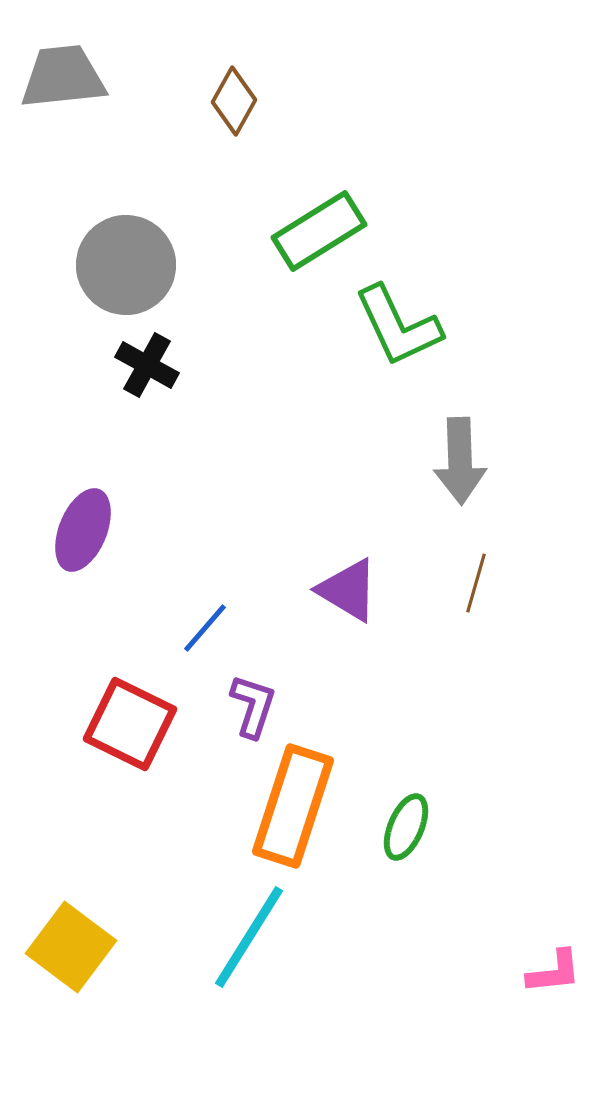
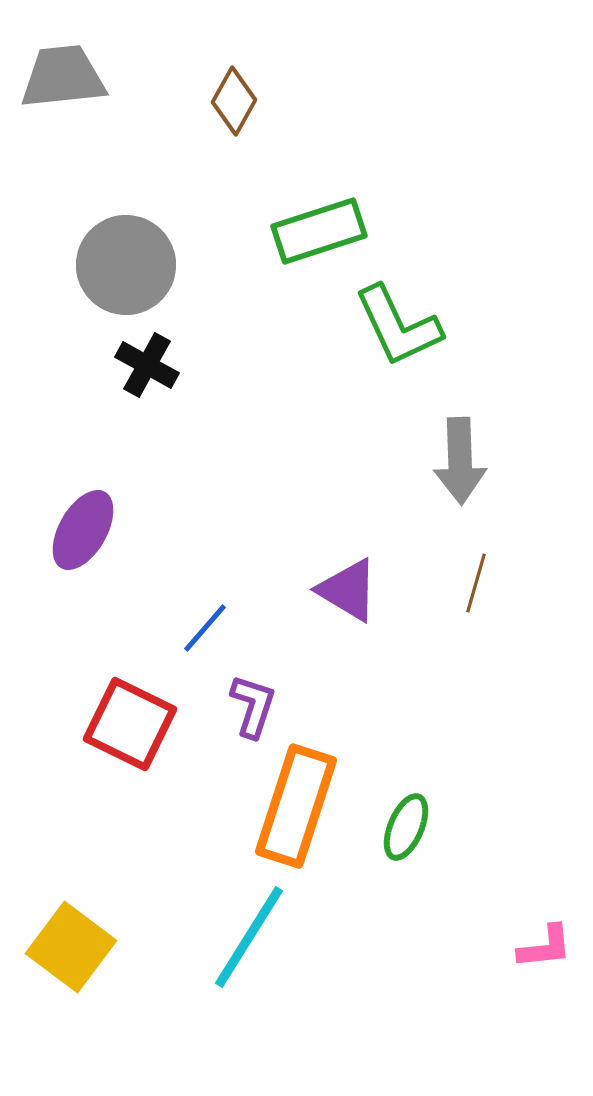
green rectangle: rotated 14 degrees clockwise
purple ellipse: rotated 8 degrees clockwise
orange rectangle: moved 3 px right
pink L-shape: moved 9 px left, 25 px up
